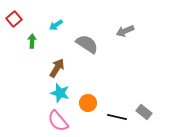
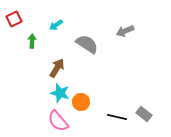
red square: rotated 14 degrees clockwise
orange circle: moved 7 px left, 1 px up
gray rectangle: moved 2 px down
